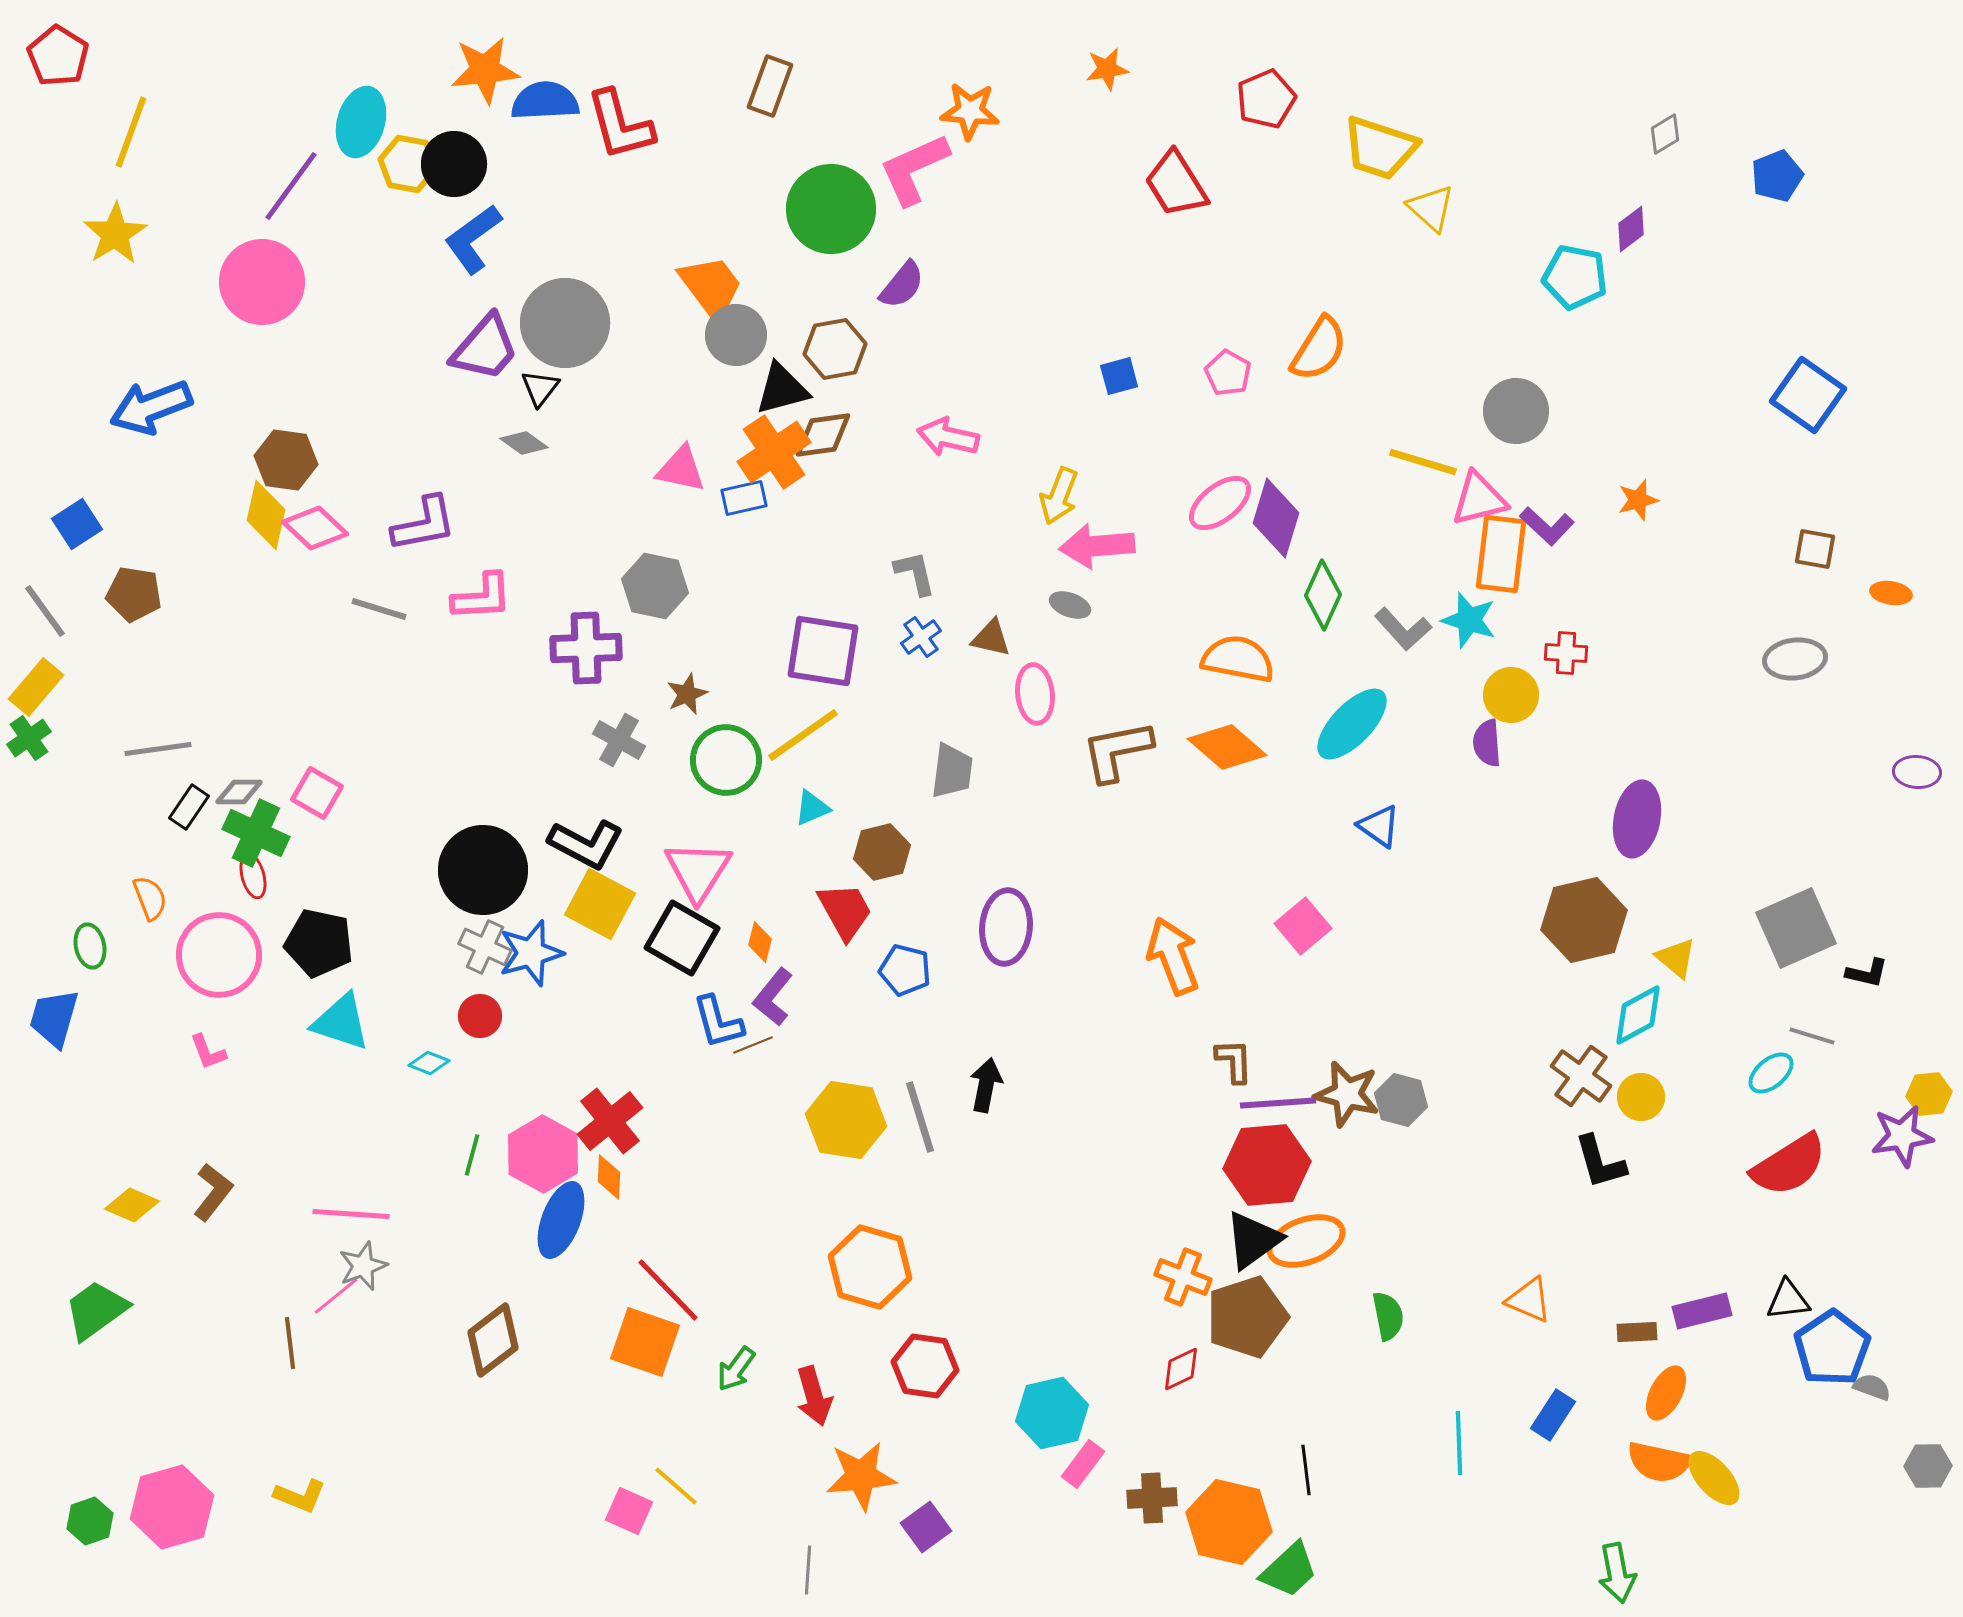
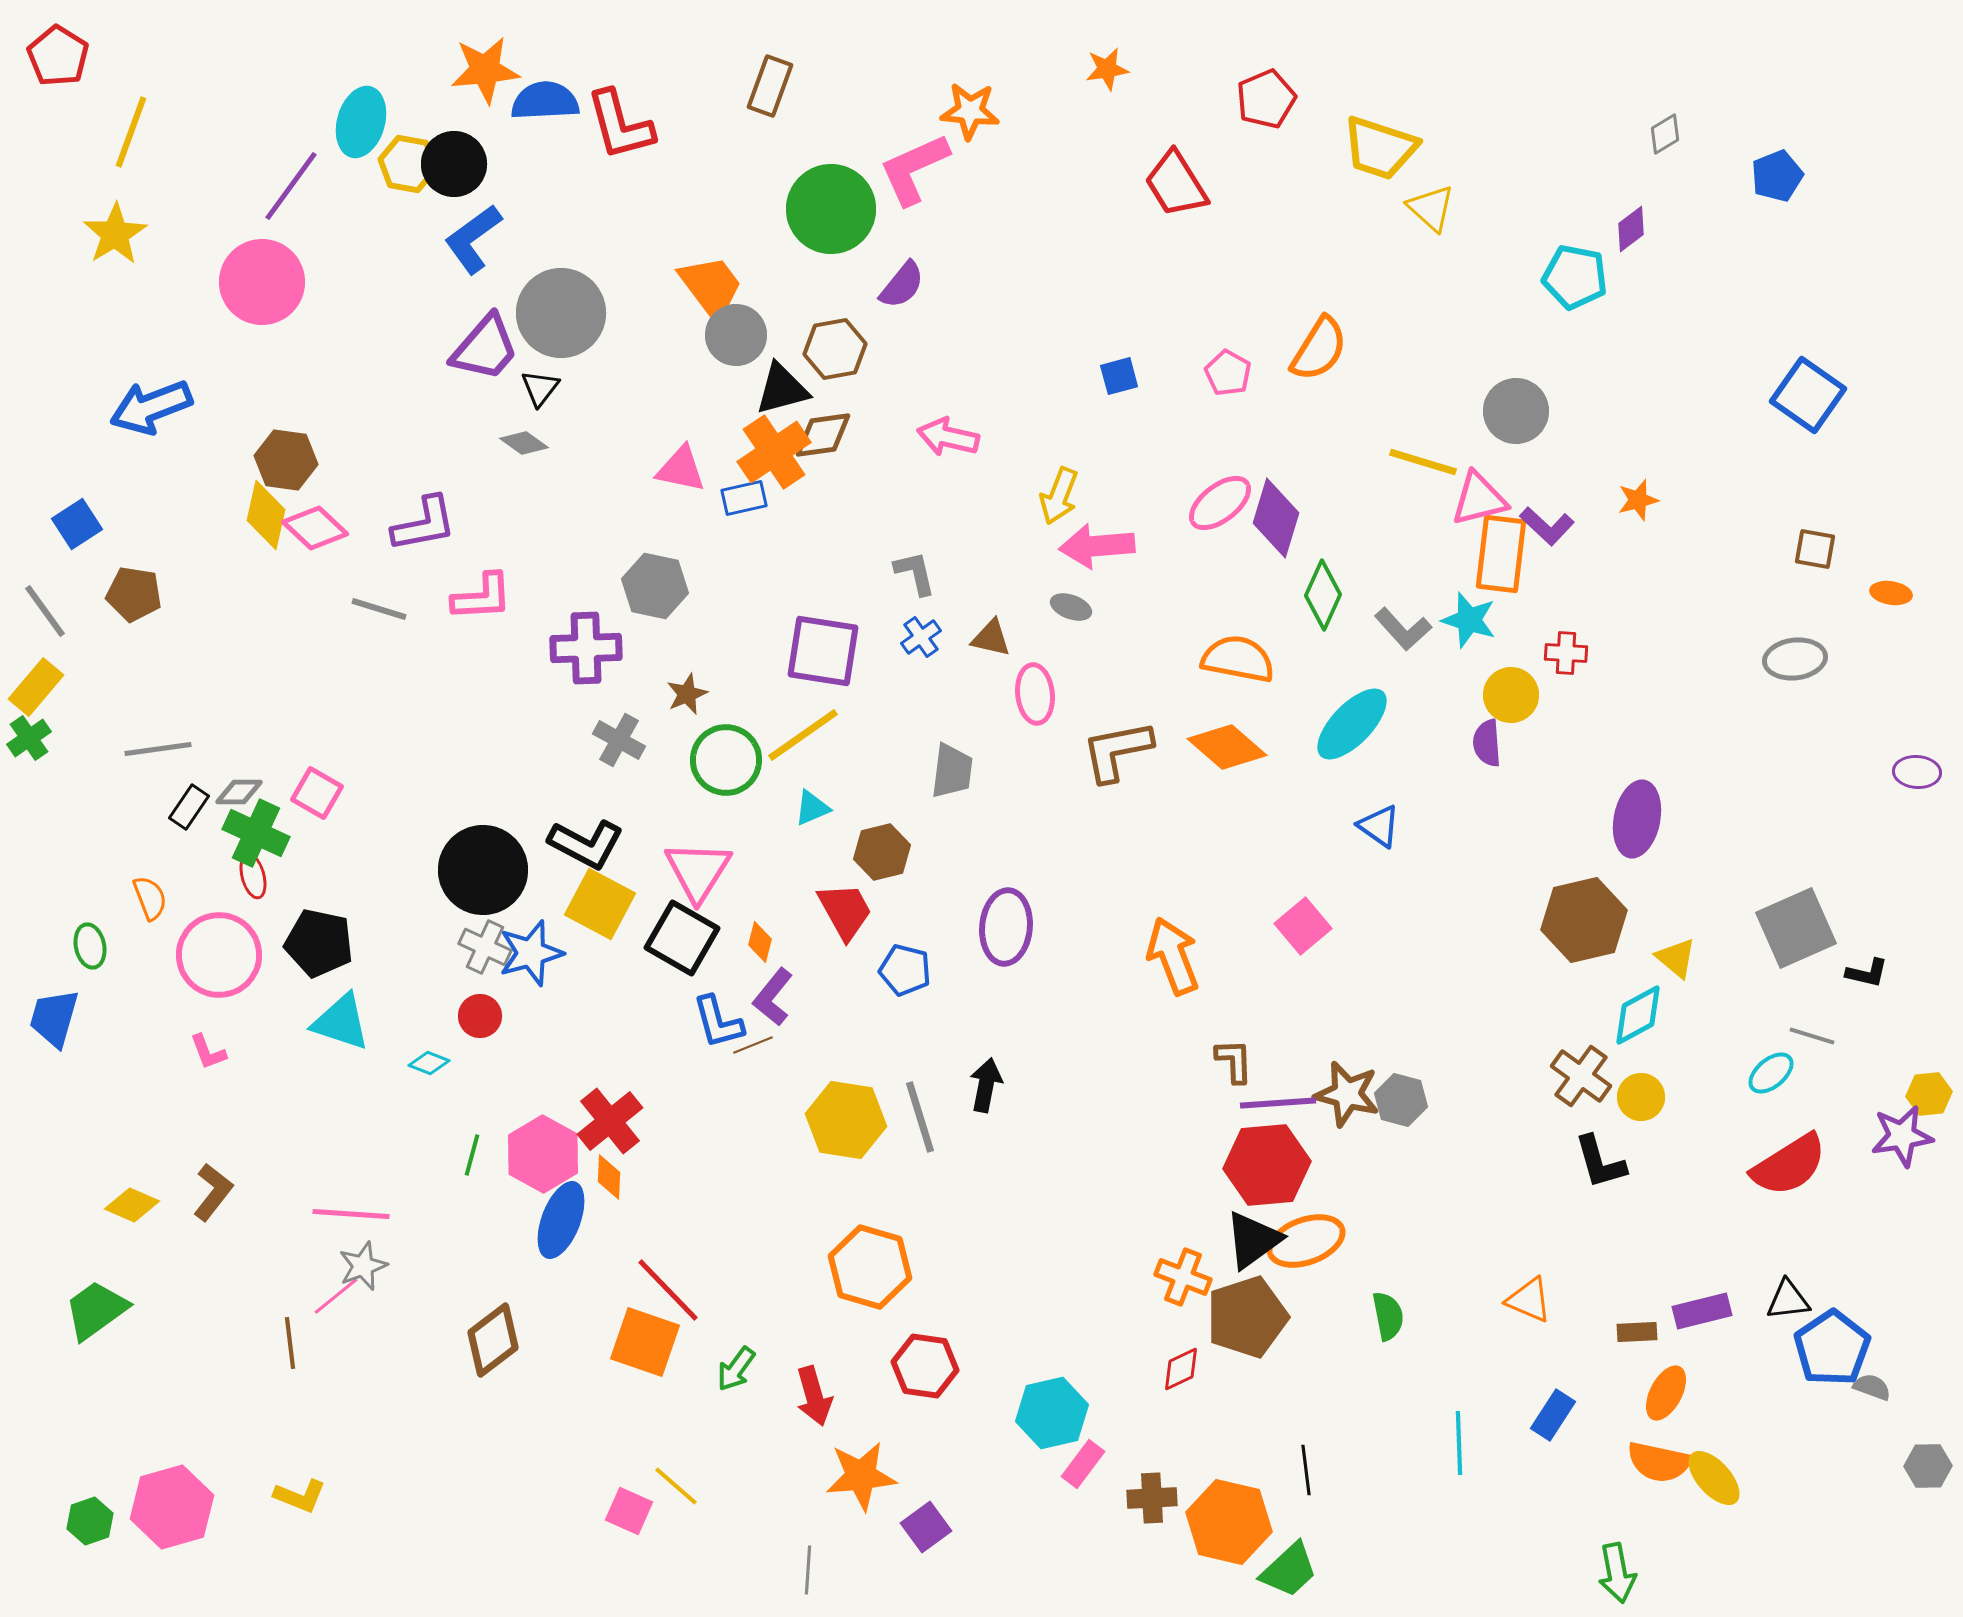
gray circle at (565, 323): moved 4 px left, 10 px up
gray ellipse at (1070, 605): moved 1 px right, 2 px down
